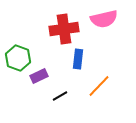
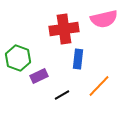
black line: moved 2 px right, 1 px up
